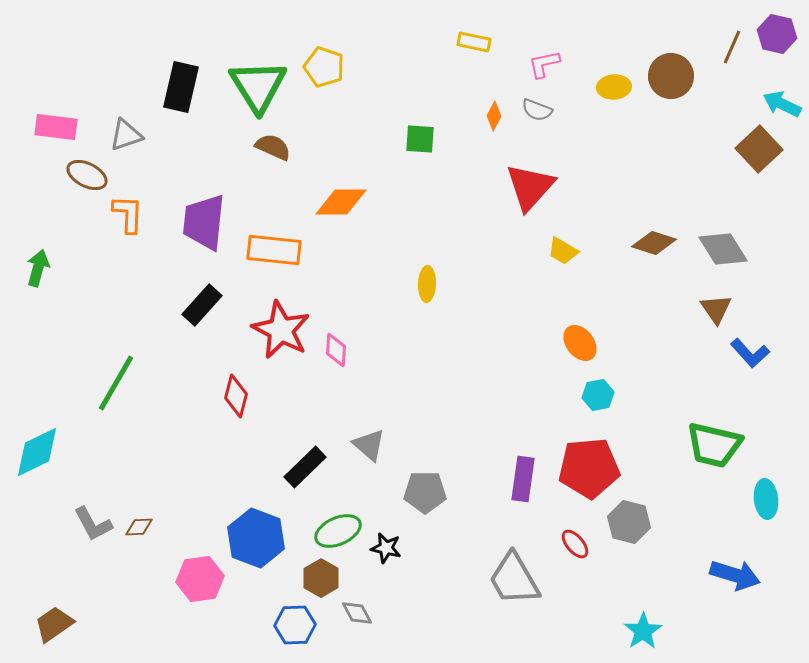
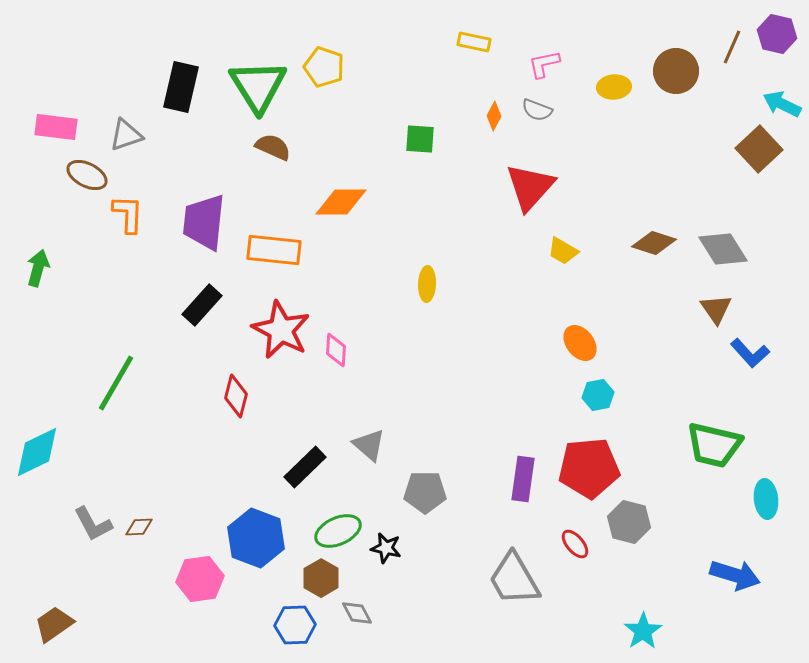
brown circle at (671, 76): moved 5 px right, 5 px up
